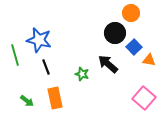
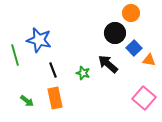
blue square: moved 1 px down
black line: moved 7 px right, 3 px down
green star: moved 1 px right, 1 px up
